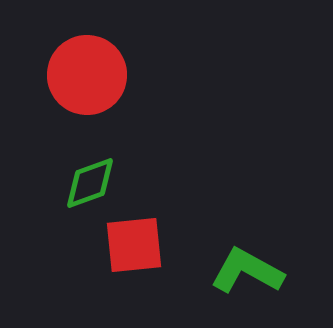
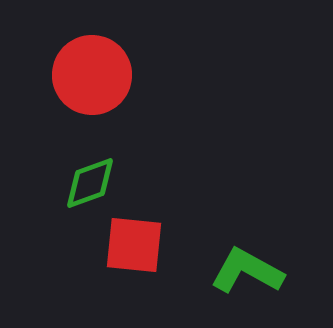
red circle: moved 5 px right
red square: rotated 12 degrees clockwise
